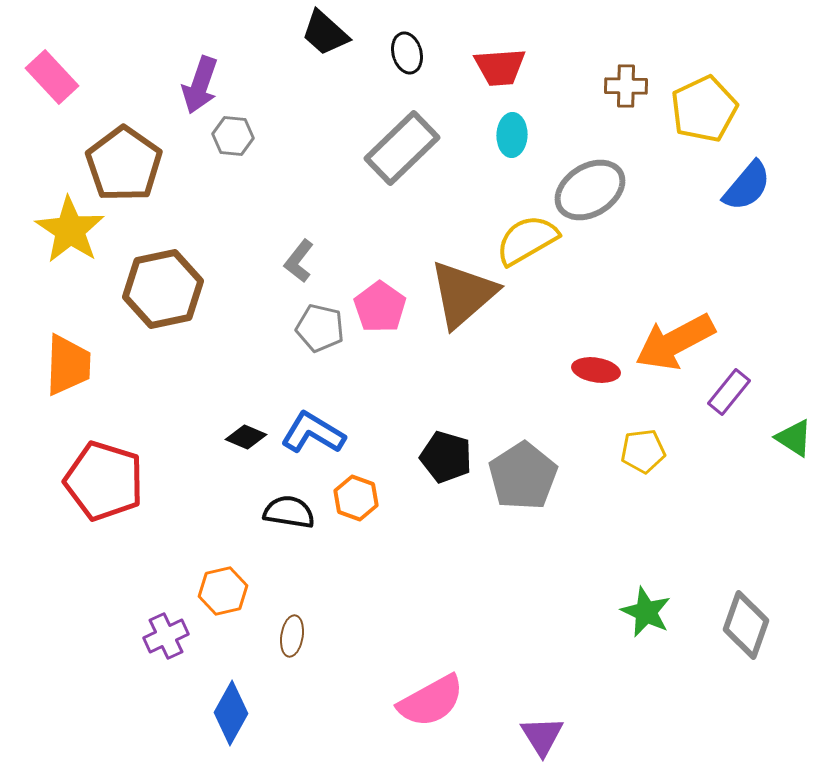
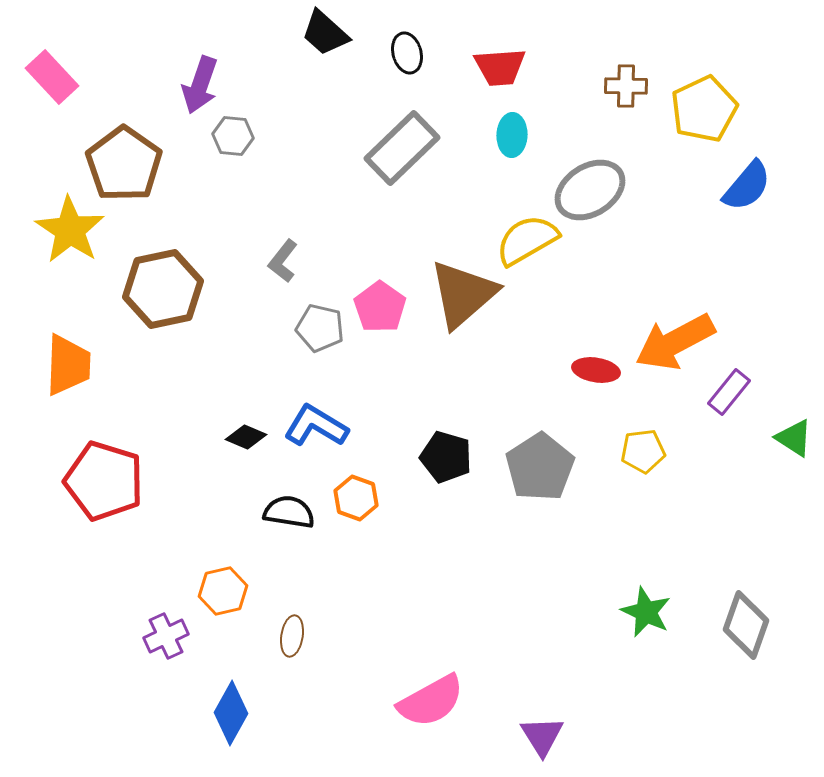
gray L-shape at (299, 261): moved 16 px left
blue L-shape at (313, 433): moved 3 px right, 7 px up
gray pentagon at (523, 476): moved 17 px right, 9 px up
